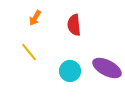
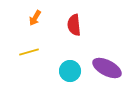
yellow line: rotated 66 degrees counterclockwise
